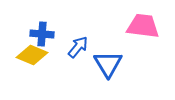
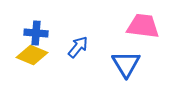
blue cross: moved 6 px left, 1 px up
blue triangle: moved 18 px right
